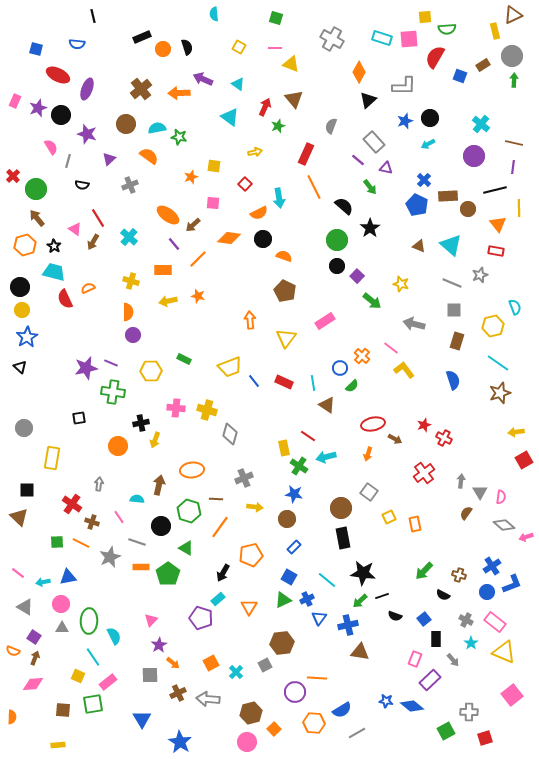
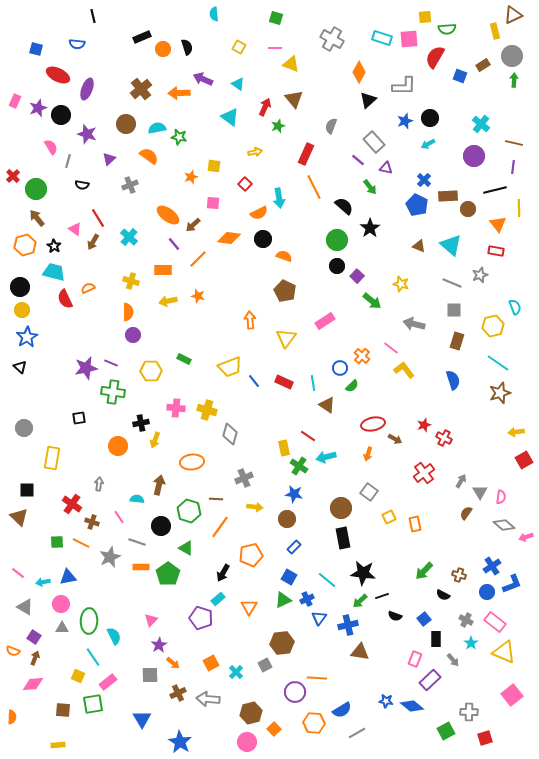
orange ellipse at (192, 470): moved 8 px up
gray arrow at (461, 481): rotated 24 degrees clockwise
